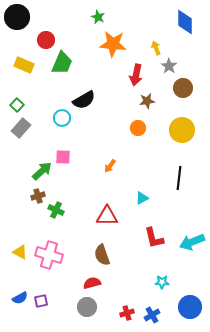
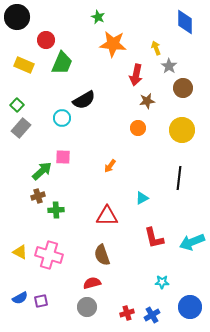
green cross: rotated 28 degrees counterclockwise
